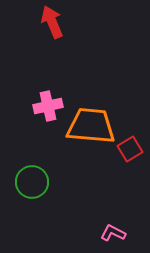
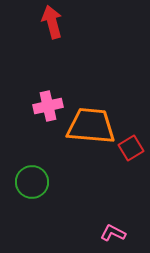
red arrow: rotated 8 degrees clockwise
red square: moved 1 px right, 1 px up
